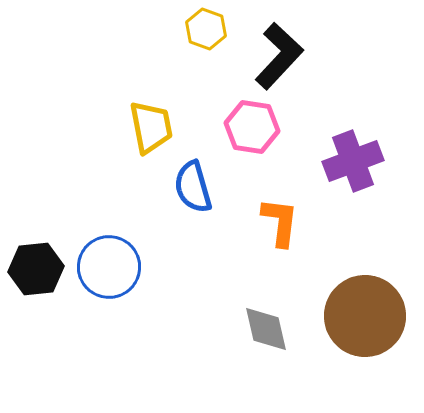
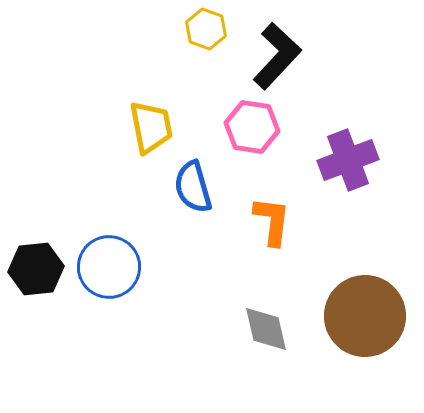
black L-shape: moved 2 px left
purple cross: moved 5 px left, 1 px up
orange L-shape: moved 8 px left, 1 px up
